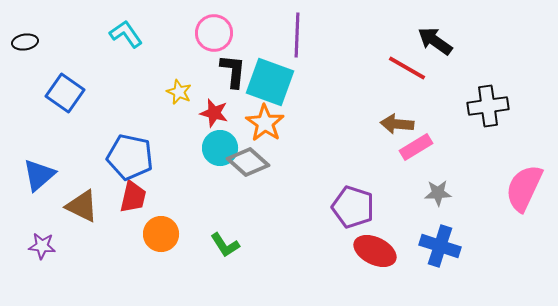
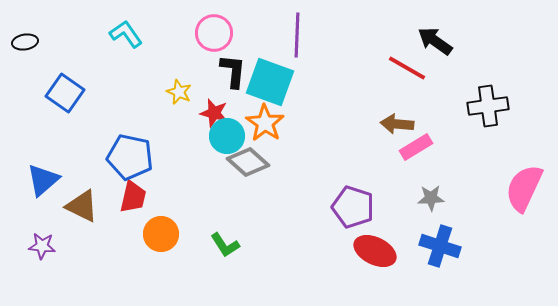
cyan circle: moved 7 px right, 12 px up
blue triangle: moved 4 px right, 5 px down
gray star: moved 7 px left, 5 px down
